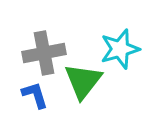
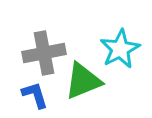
cyan star: rotated 12 degrees counterclockwise
green triangle: rotated 30 degrees clockwise
